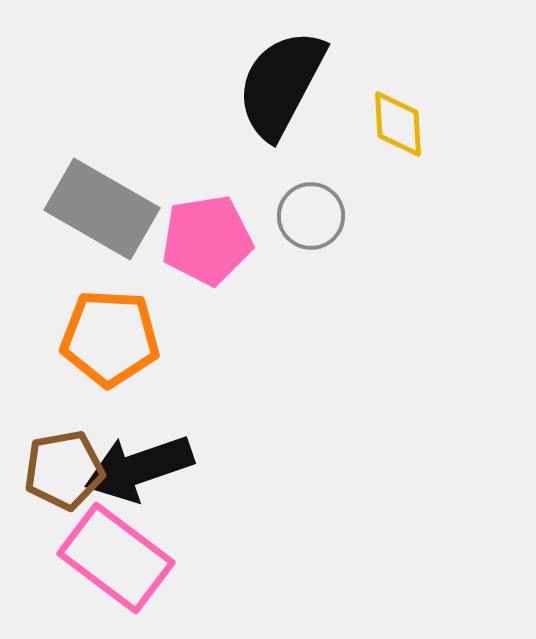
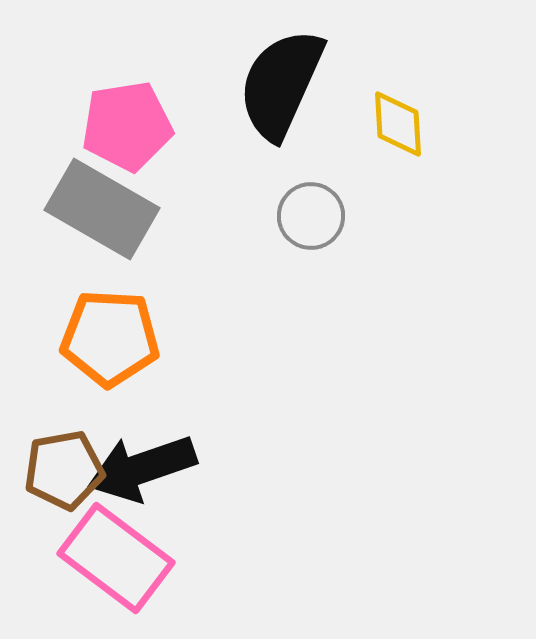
black semicircle: rotated 4 degrees counterclockwise
pink pentagon: moved 80 px left, 114 px up
black arrow: moved 3 px right
